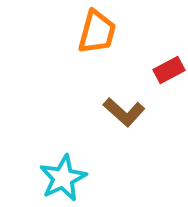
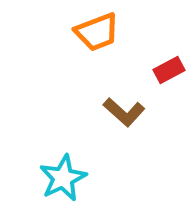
orange trapezoid: rotated 54 degrees clockwise
